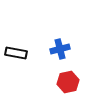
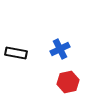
blue cross: rotated 12 degrees counterclockwise
